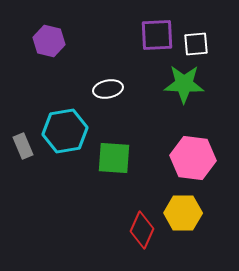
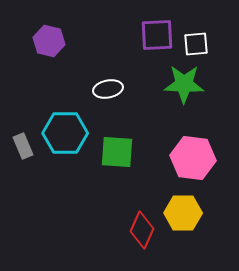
cyan hexagon: moved 2 px down; rotated 9 degrees clockwise
green square: moved 3 px right, 6 px up
